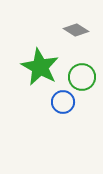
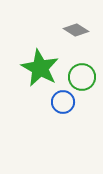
green star: moved 1 px down
